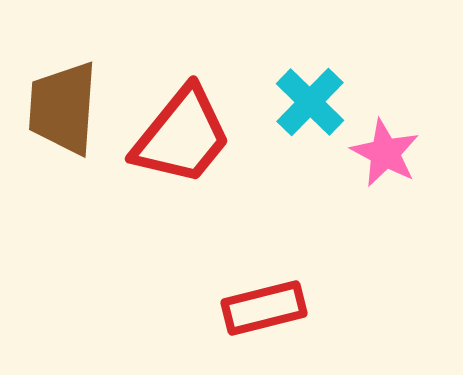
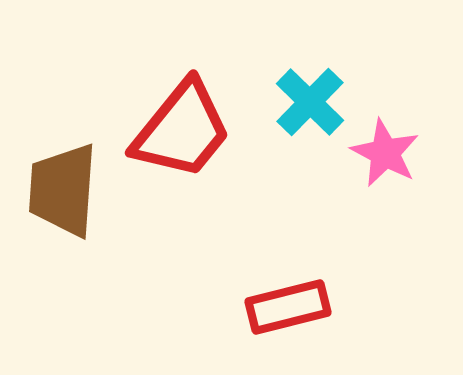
brown trapezoid: moved 82 px down
red trapezoid: moved 6 px up
red rectangle: moved 24 px right, 1 px up
